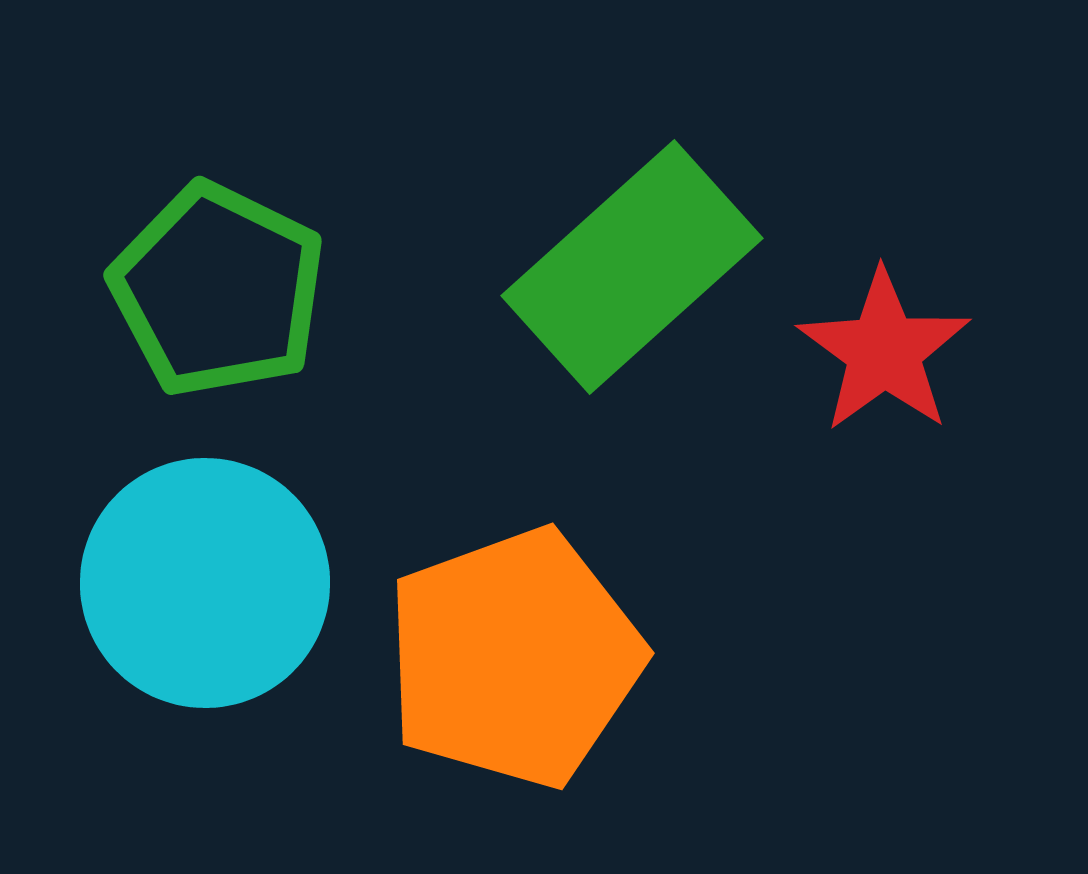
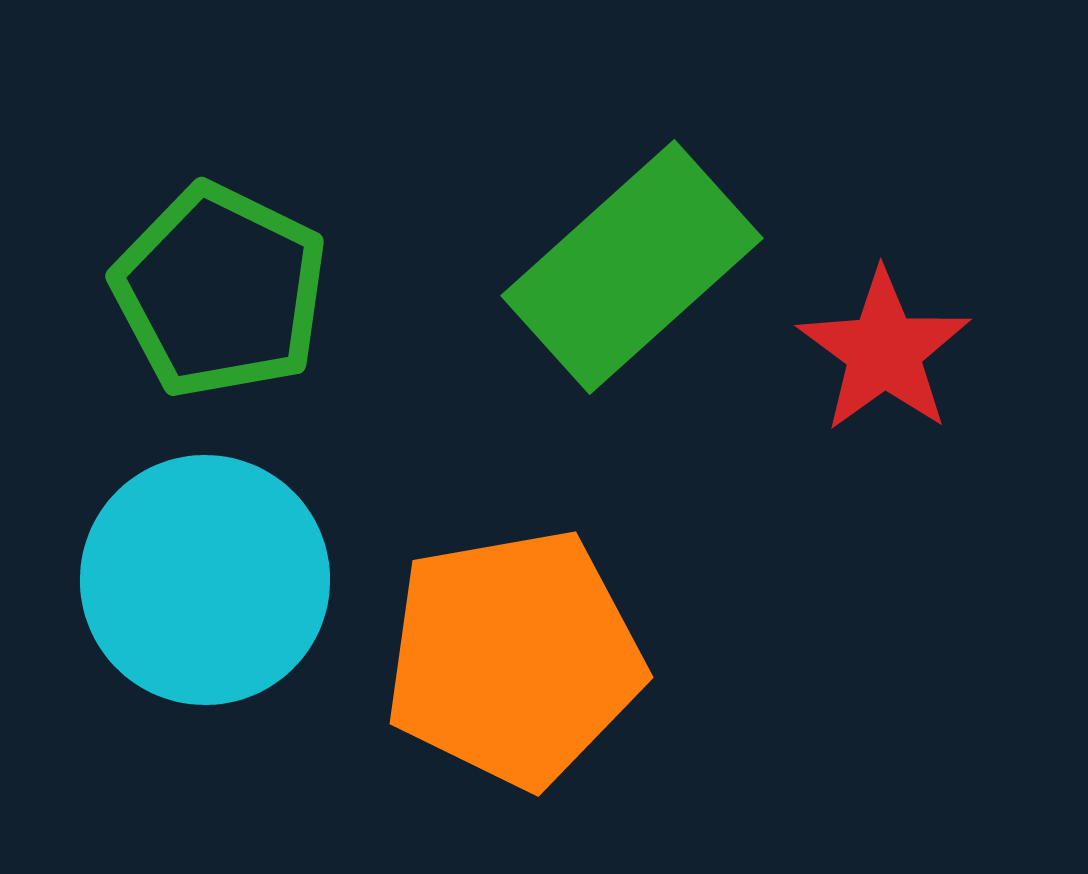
green pentagon: moved 2 px right, 1 px down
cyan circle: moved 3 px up
orange pentagon: rotated 10 degrees clockwise
